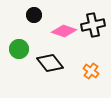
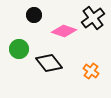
black cross: moved 7 px up; rotated 25 degrees counterclockwise
black diamond: moved 1 px left
